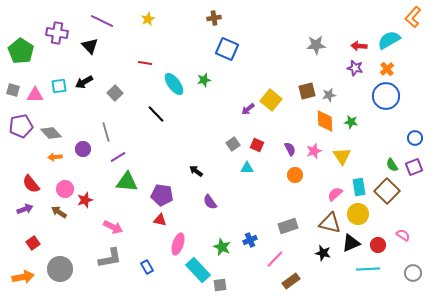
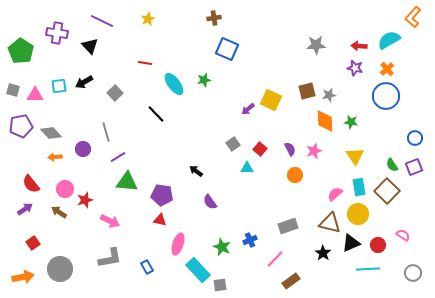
yellow square at (271, 100): rotated 15 degrees counterclockwise
red square at (257, 145): moved 3 px right, 4 px down; rotated 16 degrees clockwise
yellow triangle at (342, 156): moved 13 px right
purple arrow at (25, 209): rotated 14 degrees counterclockwise
pink arrow at (113, 227): moved 3 px left, 6 px up
black star at (323, 253): rotated 21 degrees clockwise
